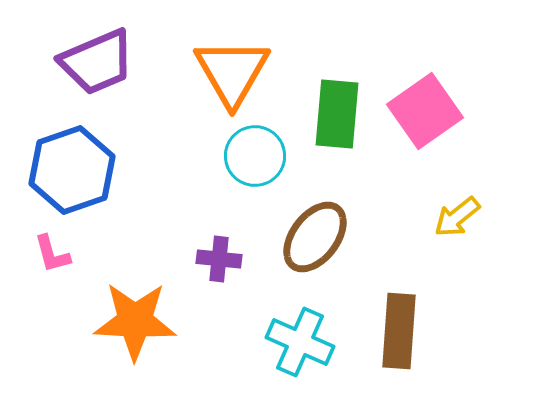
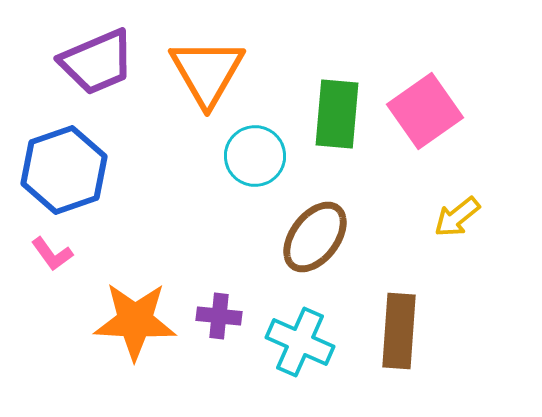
orange triangle: moved 25 px left
blue hexagon: moved 8 px left
pink L-shape: rotated 21 degrees counterclockwise
purple cross: moved 57 px down
